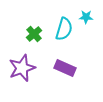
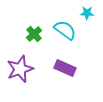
cyan star: moved 1 px right, 4 px up
cyan semicircle: moved 1 px right, 1 px down; rotated 70 degrees counterclockwise
purple star: moved 2 px left, 1 px down
